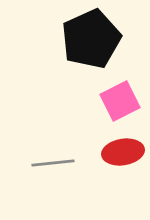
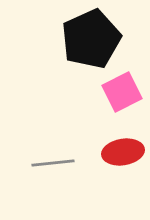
pink square: moved 2 px right, 9 px up
